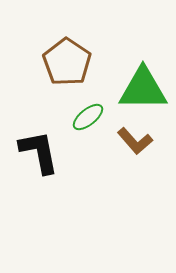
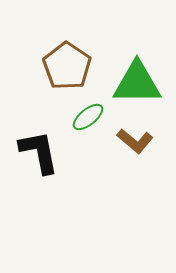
brown pentagon: moved 4 px down
green triangle: moved 6 px left, 6 px up
brown L-shape: rotated 9 degrees counterclockwise
